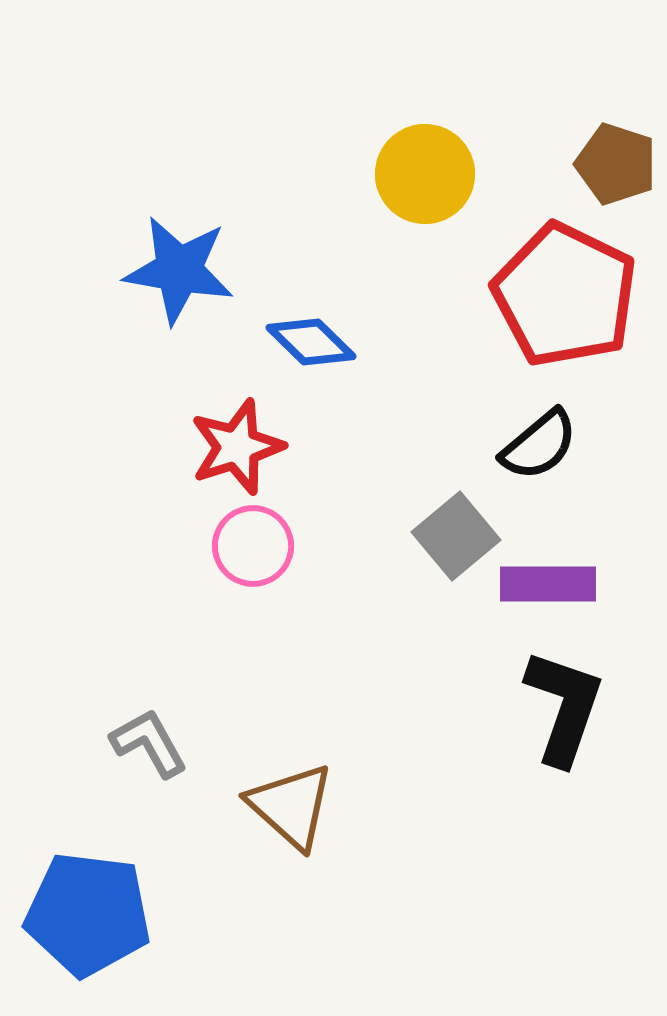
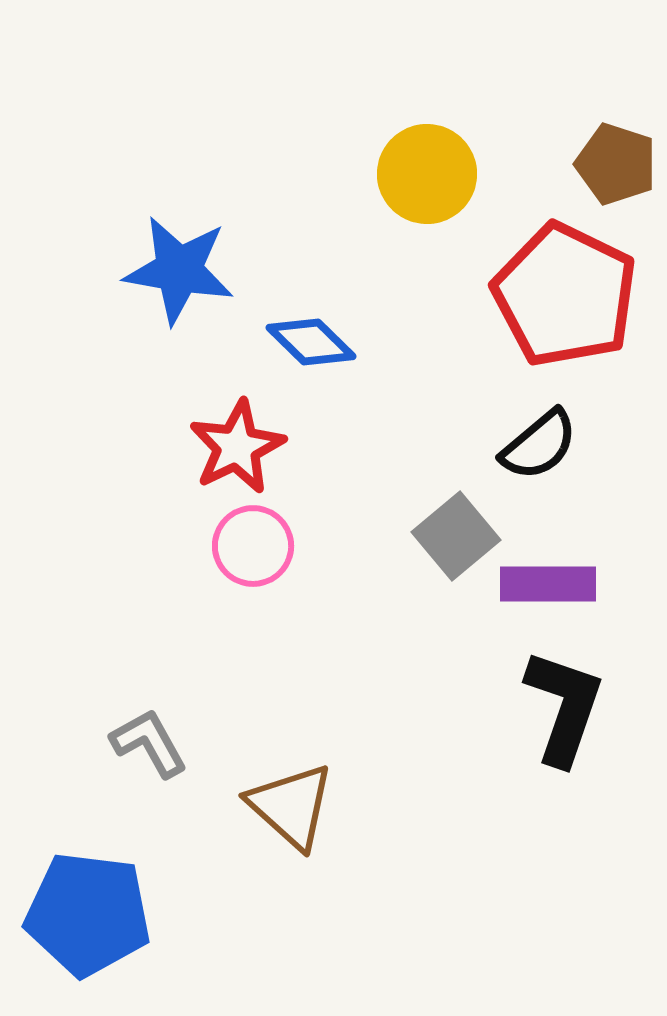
yellow circle: moved 2 px right
red star: rotated 8 degrees counterclockwise
